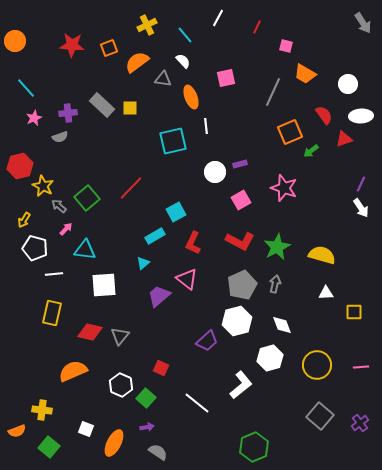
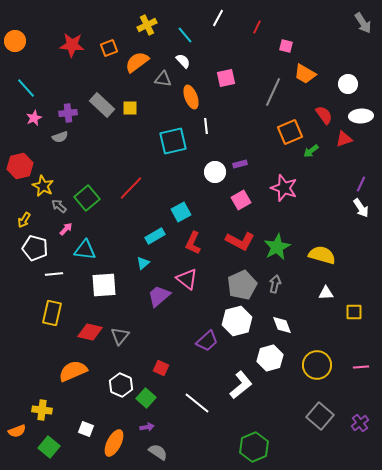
cyan square at (176, 212): moved 5 px right
